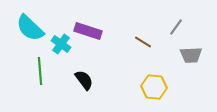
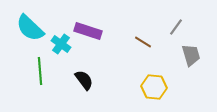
gray trapezoid: rotated 105 degrees counterclockwise
